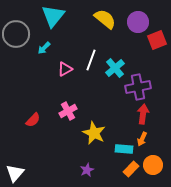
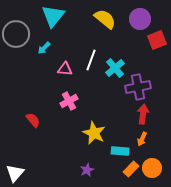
purple circle: moved 2 px right, 3 px up
pink triangle: rotated 35 degrees clockwise
pink cross: moved 1 px right, 10 px up
red semicircle: rotated 84 degrees counterclockwise
cyan rectangle: moved 4 px left, 2 px down
orange circle: moved 1 px left, 3 px down
